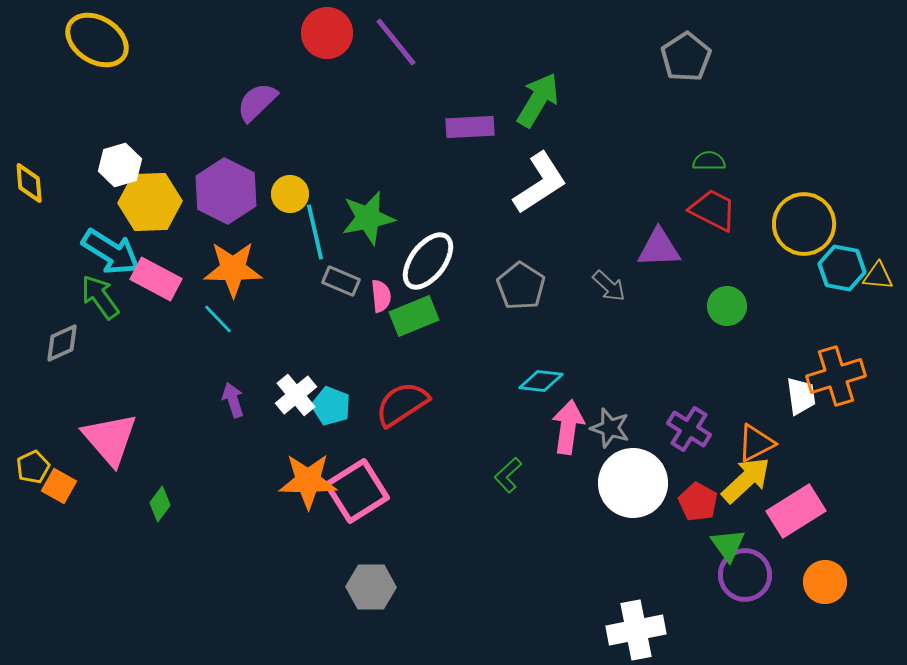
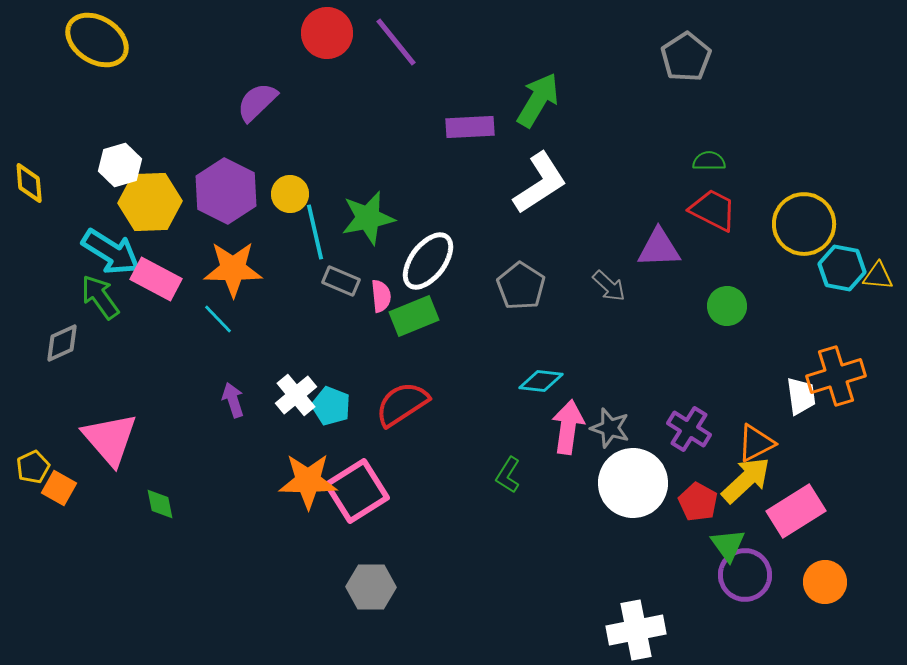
green L-shape at (508, 475): rotated 15 degrees counterclockwise
orange square at (59, 486): moved 2 px down
green diamond at (160, 504): rotated 48 degrees counterclockwise
